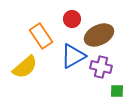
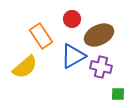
green square: moved 1 px right, 3 px down
